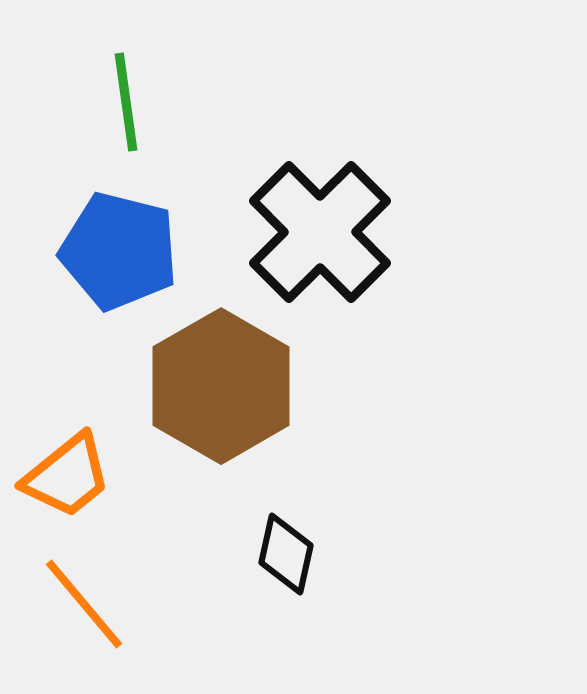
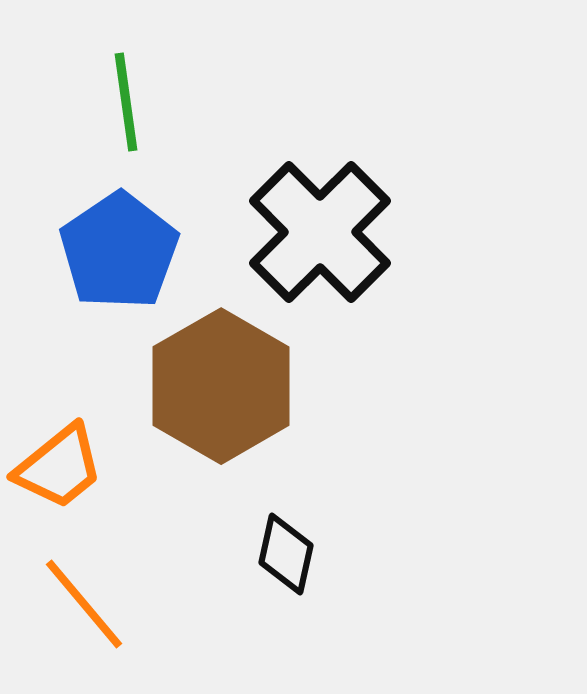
blue pentagon: rotated 24 degrees clockwise
orange trapezoid: moved 8 px left, 9 px up
